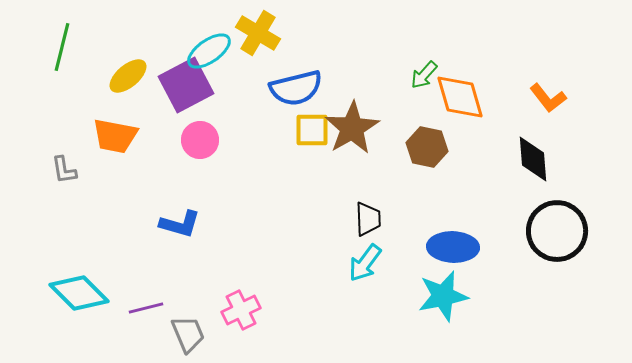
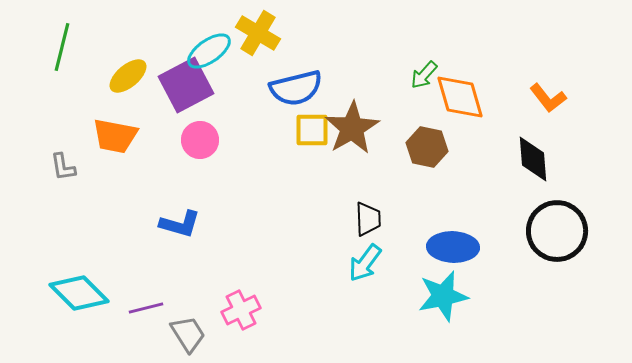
gray L-shape: moved 1 px left, 3 px up
gray trapezoid: rotated 9 degrees counterclockwise
